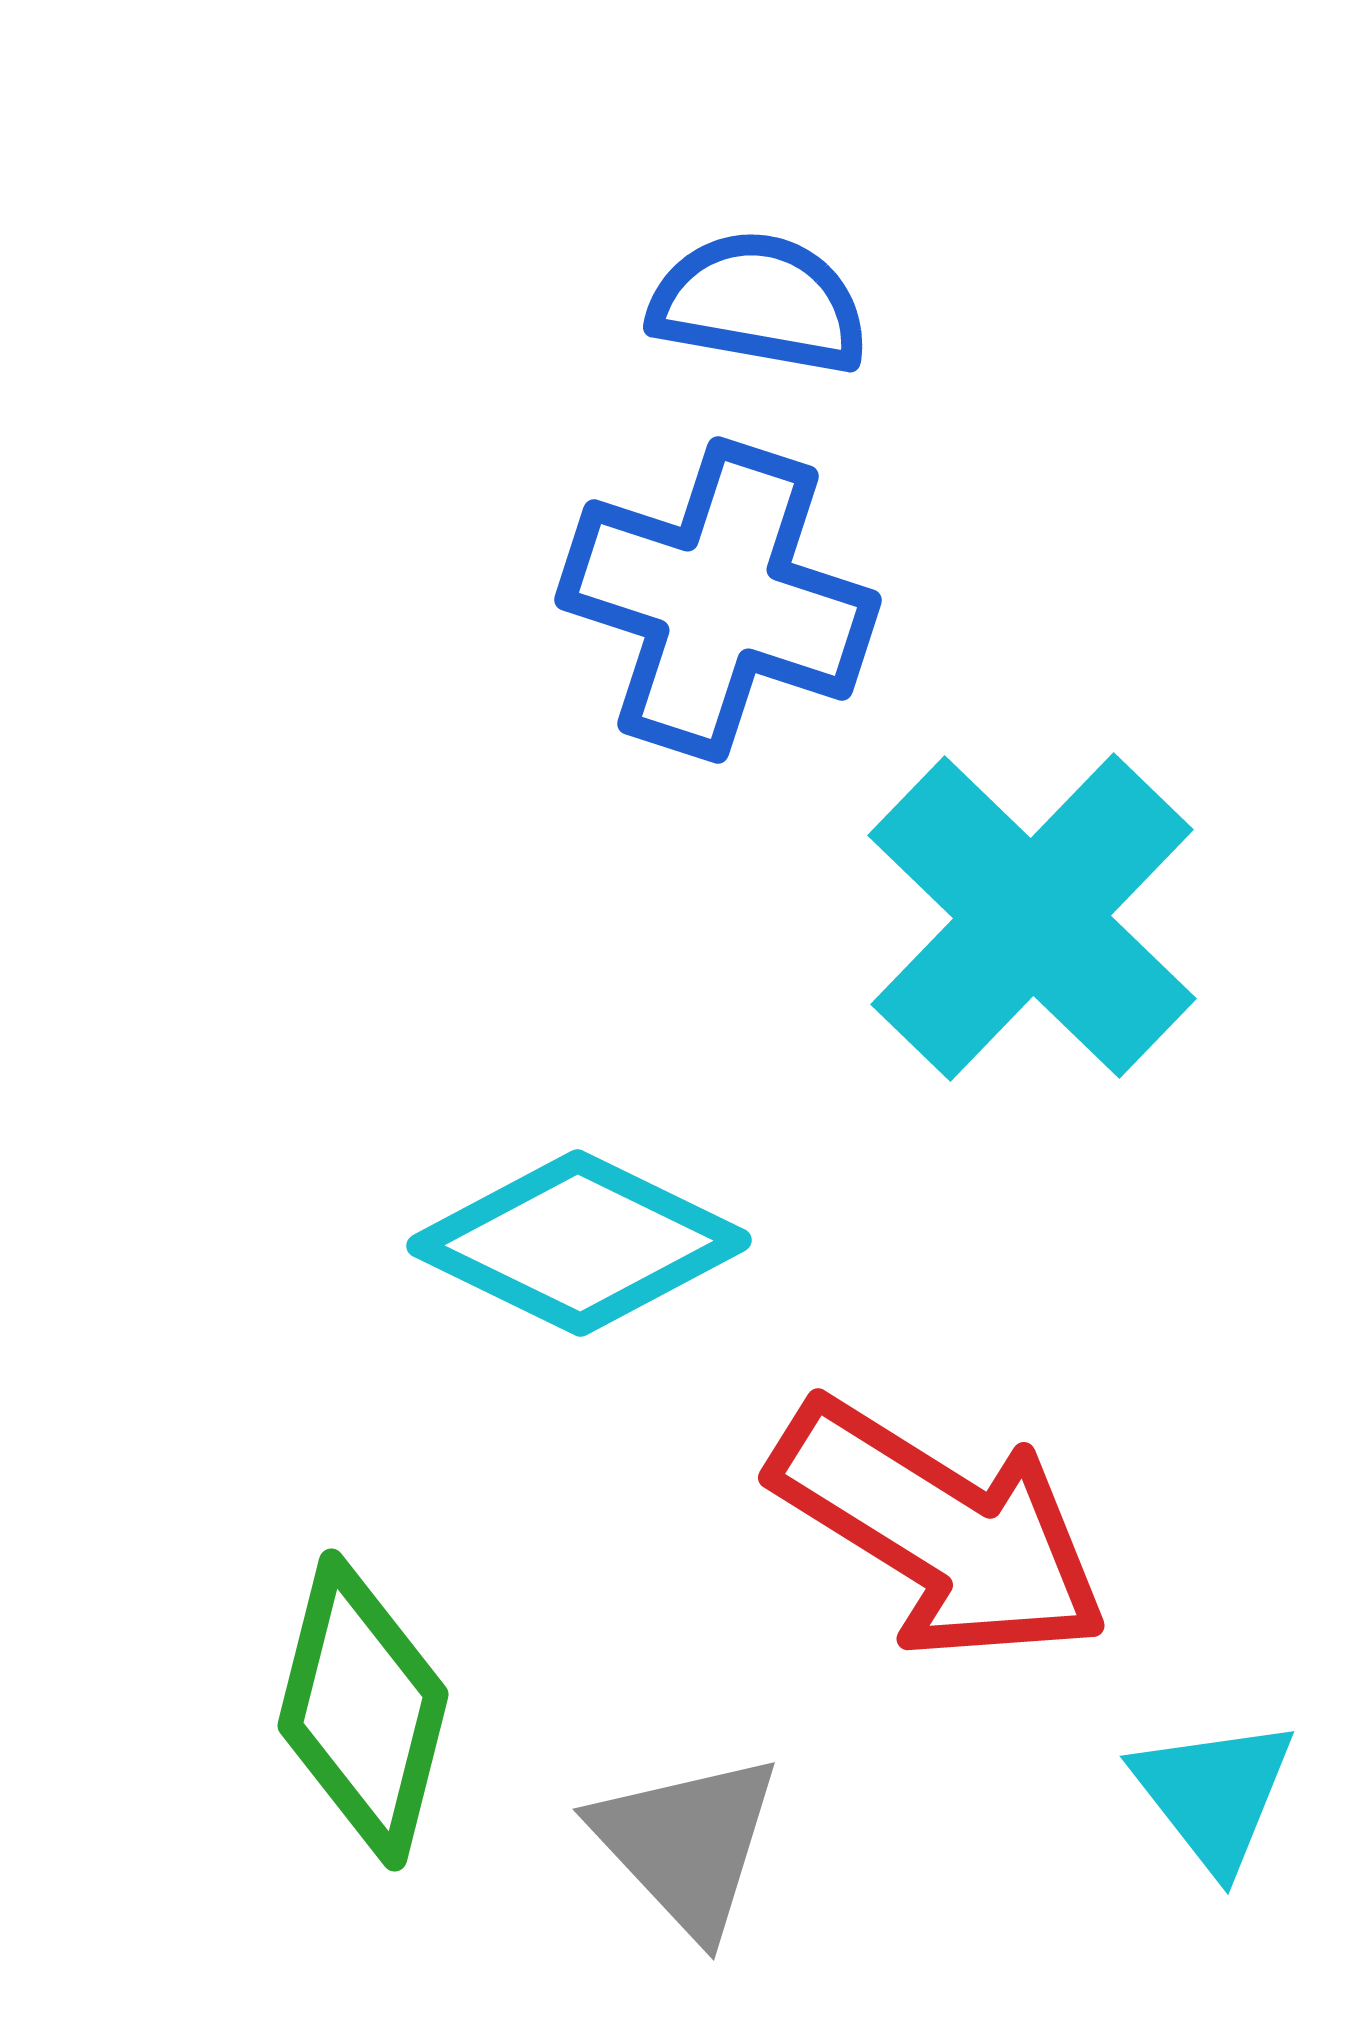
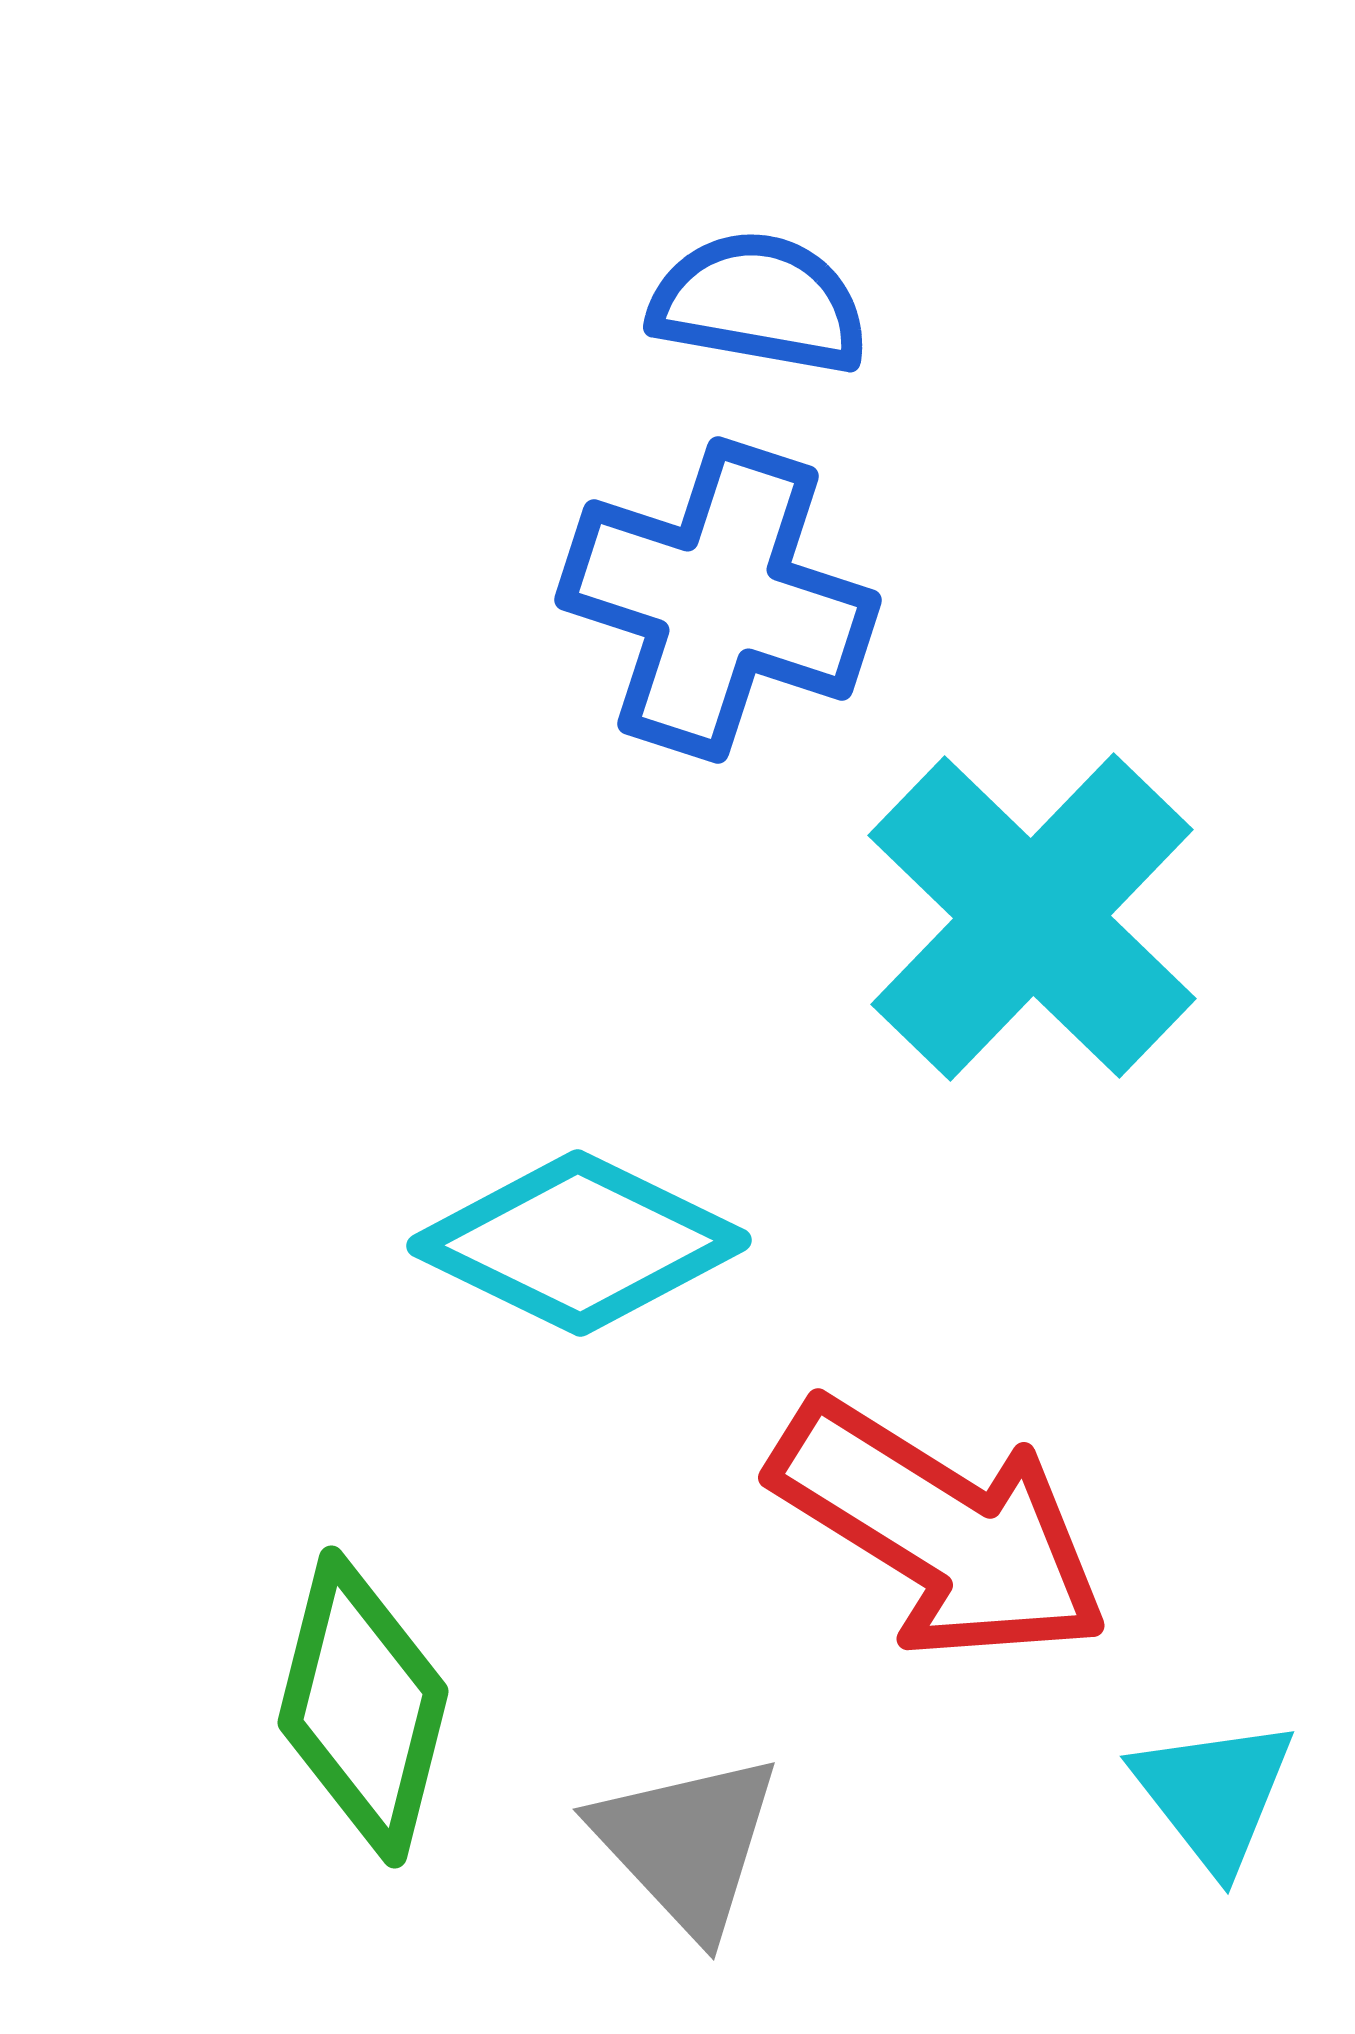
green diamond: moved 3 px up
